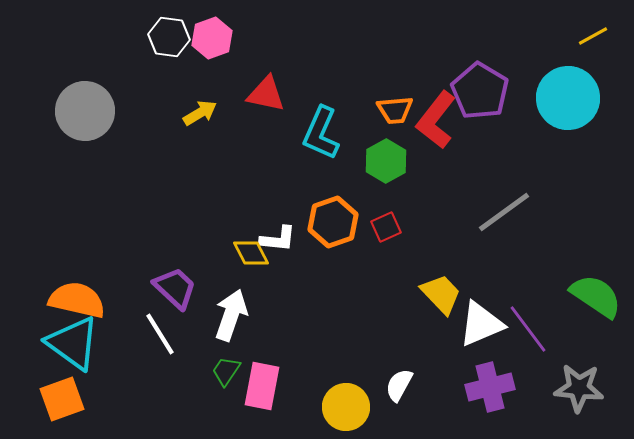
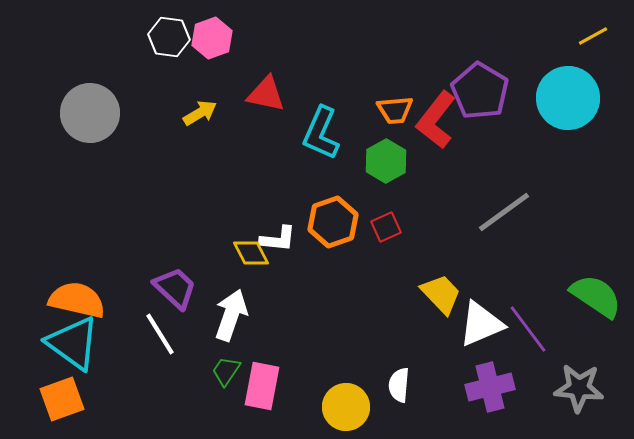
gray circle: moved 5 px right, 2 px down
white semicircle: rotated 24 degrees counterclockwise
